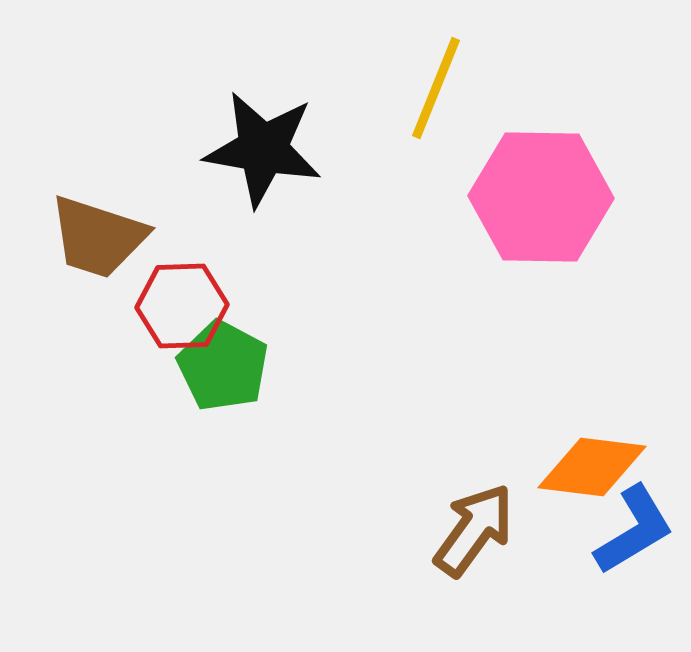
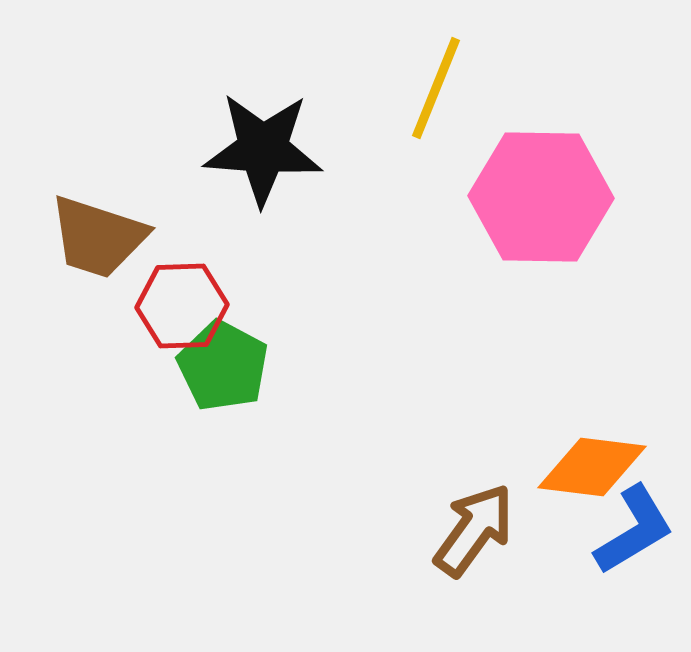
black star: rotated 6 degrees counterclockwise
